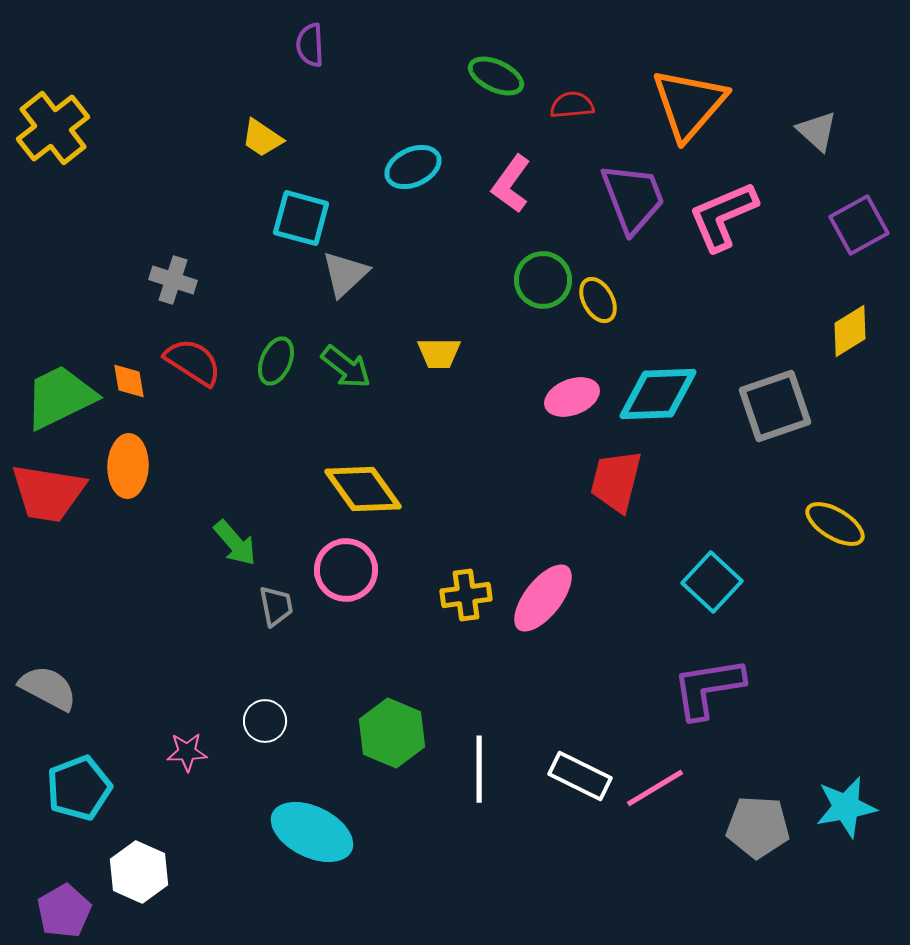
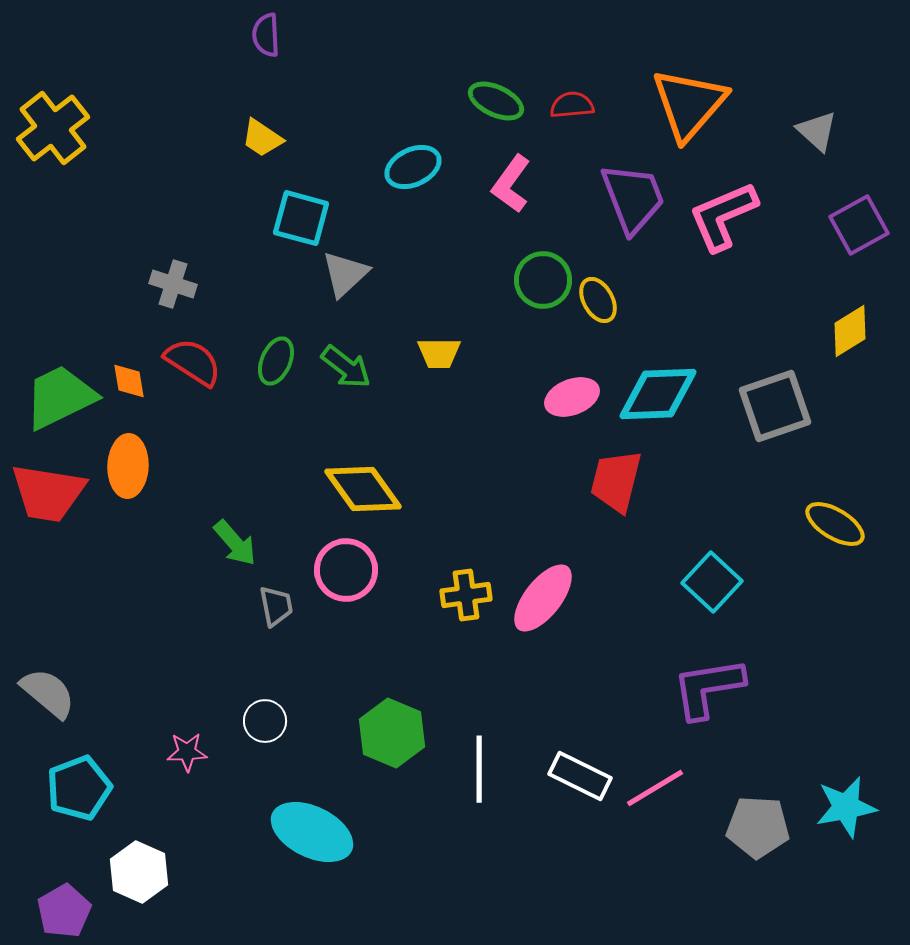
purple semicircle at (310, 45): moved 44 px left, 10 px up
green ellipse at (496, 76): moved 25 px down
gray cross at (173, 280): moved 4 px down
gray semicircle at (48, 688): moved 5 px down; rotated 12 degrees clockwise
